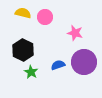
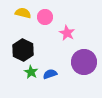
pink star: moved 8 px left; rotated 14 degrees clockwise
blue semicircle: moved 8 px left, 9 px down
